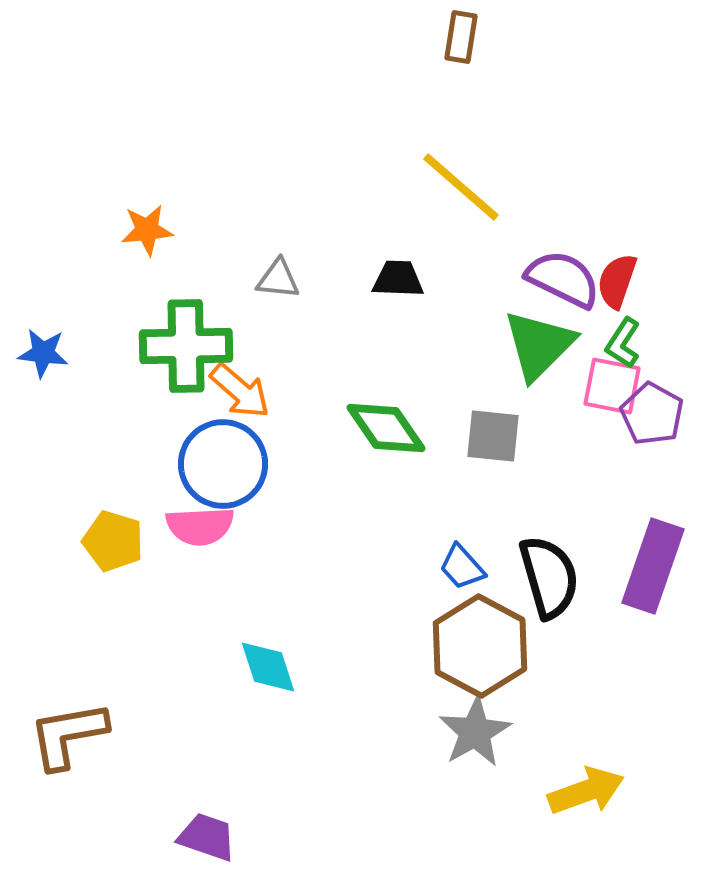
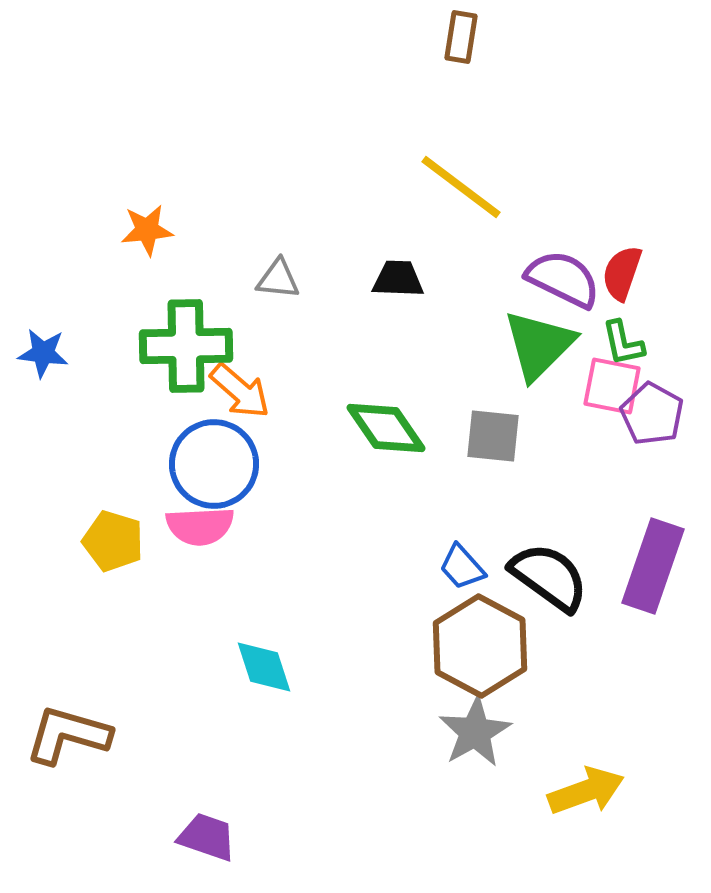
yellow line: rotated 4 degrees counterclockwise
red semicircle: moved 5 px right, 8 px up
green L-shape: rotated 45 degrees counterclockwise
blue circle: moved 9 px left
black semicircle: rotated 38 degrees counterclockwise
cyan diamond: moved 4 px left
brown L-shape: rotated 26 degrees clockwise
